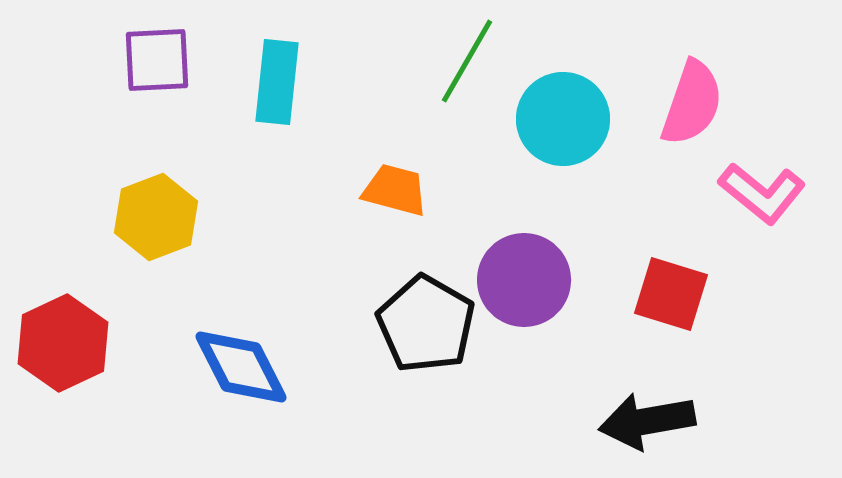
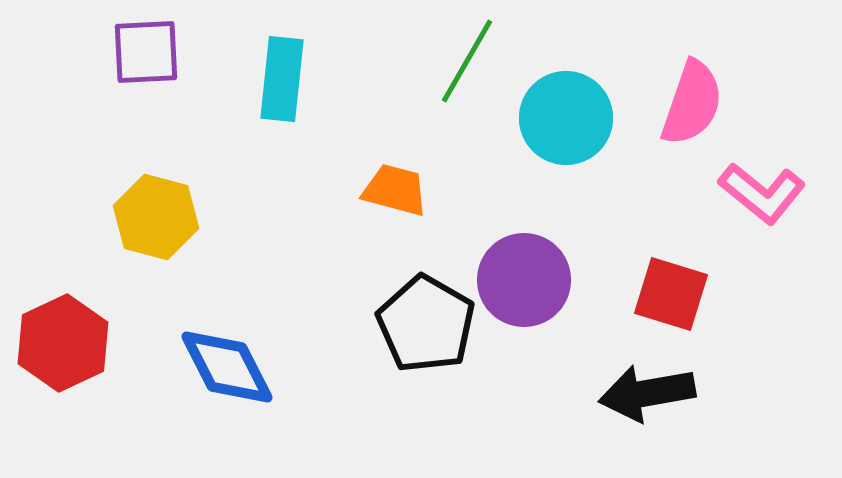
purple square: moved 11 px left, 8 px up
cyan rectangle: moved 5 px right, 3 px up
cyan circle: moved 3 px right, 1 px up
yellow hexagon: rotated 24 degrees counterclockwise
blue diamond: moved 14 px left
black arrow: moved 28 px up
